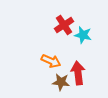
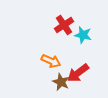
red arrow: rotated 120 degrees counterclockwise
brown star: rotated 18 degrees clockwise
